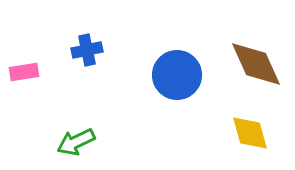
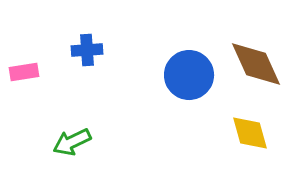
blue cross: rotated 8 degrees clockwise
blue circle: moved 12 px right
green arrow: moved 4 px left
